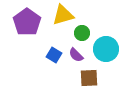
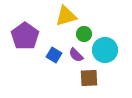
yellow triangle: moved 3 px right, 1 px down
purple pentagon: moved 2 px left, 14 px down
green circle: moved 2 px right, 1 px down
cyan circle: moved 1 px left, 1 px down
